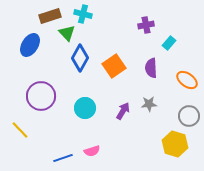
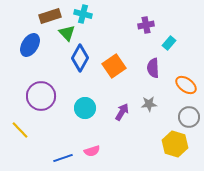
purple semicircle: moved 2 px right
orange ellipse: moved 1 px left, 5 px down
purple arrow: moved 1 px left, 1 px down
gray circle: moved 1 px down
